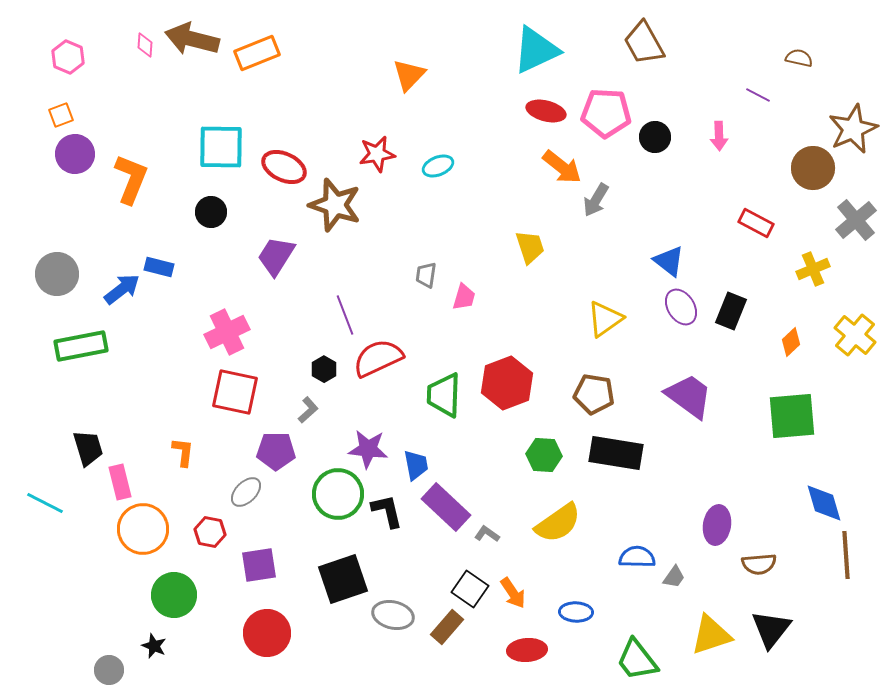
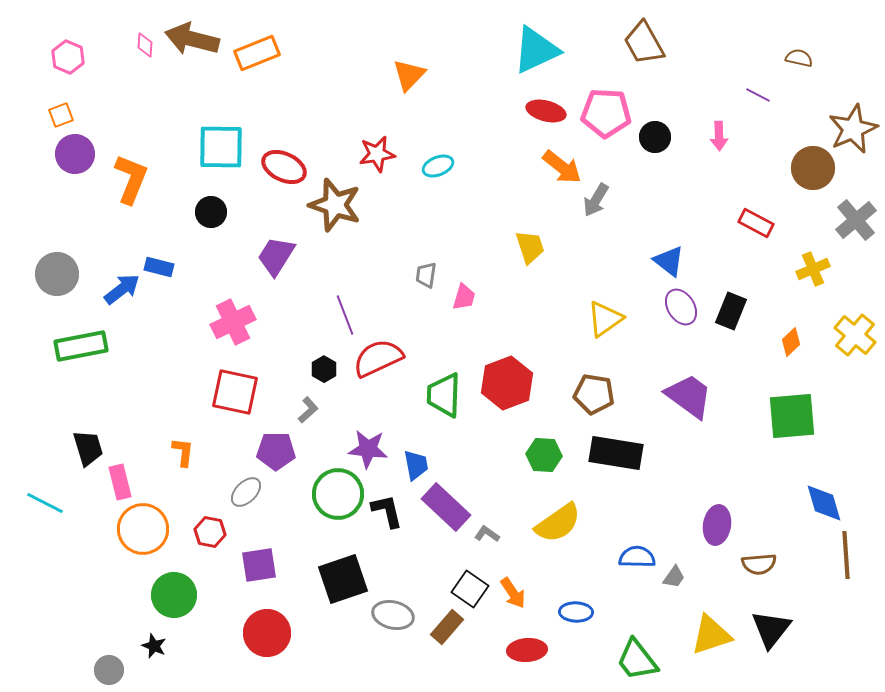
pink cross at (227, 332): moved 6 px right, 10 px up
